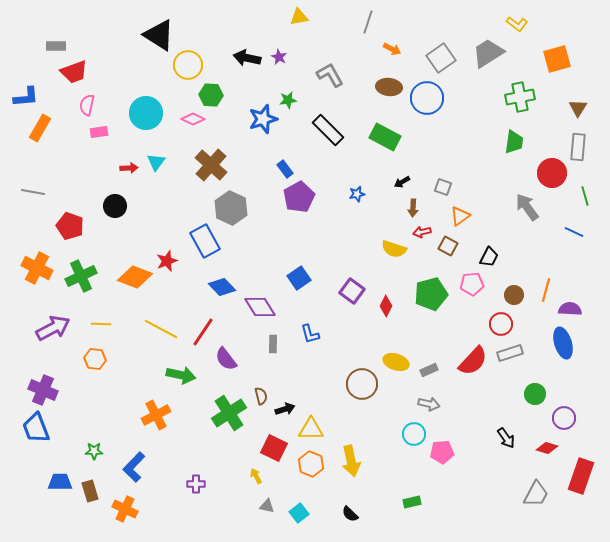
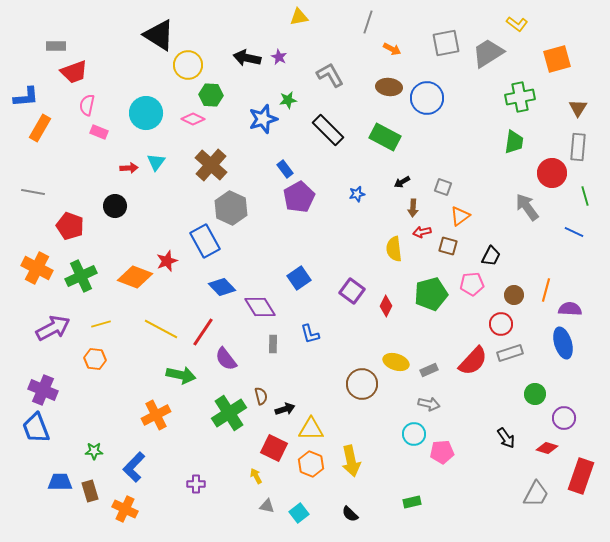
gray square at (441, 58): moved 5 px right, 15 px up; rotated 24 degrees clockwise
pink rectangle at (99, 132): rotated 30 degrees clockwise
brown square at (448, 246): rotated 12 degrees counterclockwise
yellow semicircle at (394, 249): rotated 65 degrees clockwise
black trapezoid at (489, 257): moved 2 px right, 1 px up
yellow line at (101, 324): rotated 18 degrees counterclockwise
